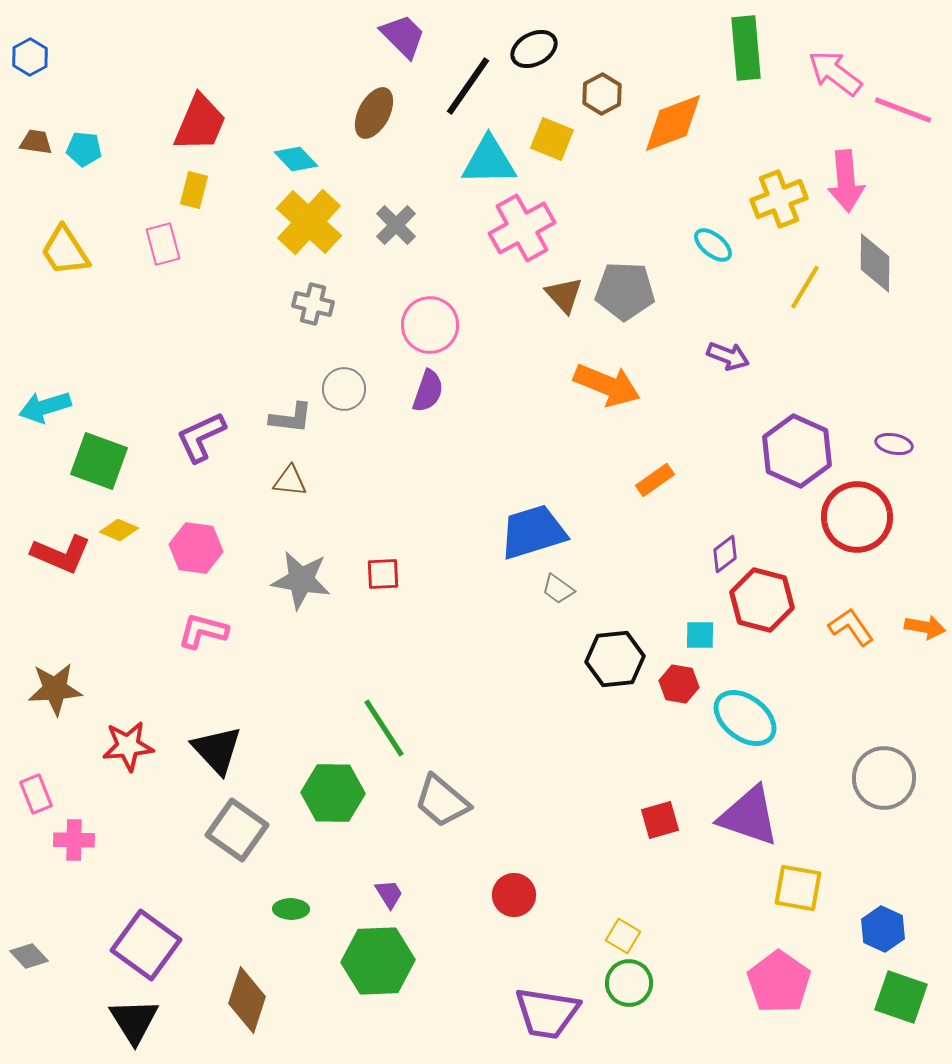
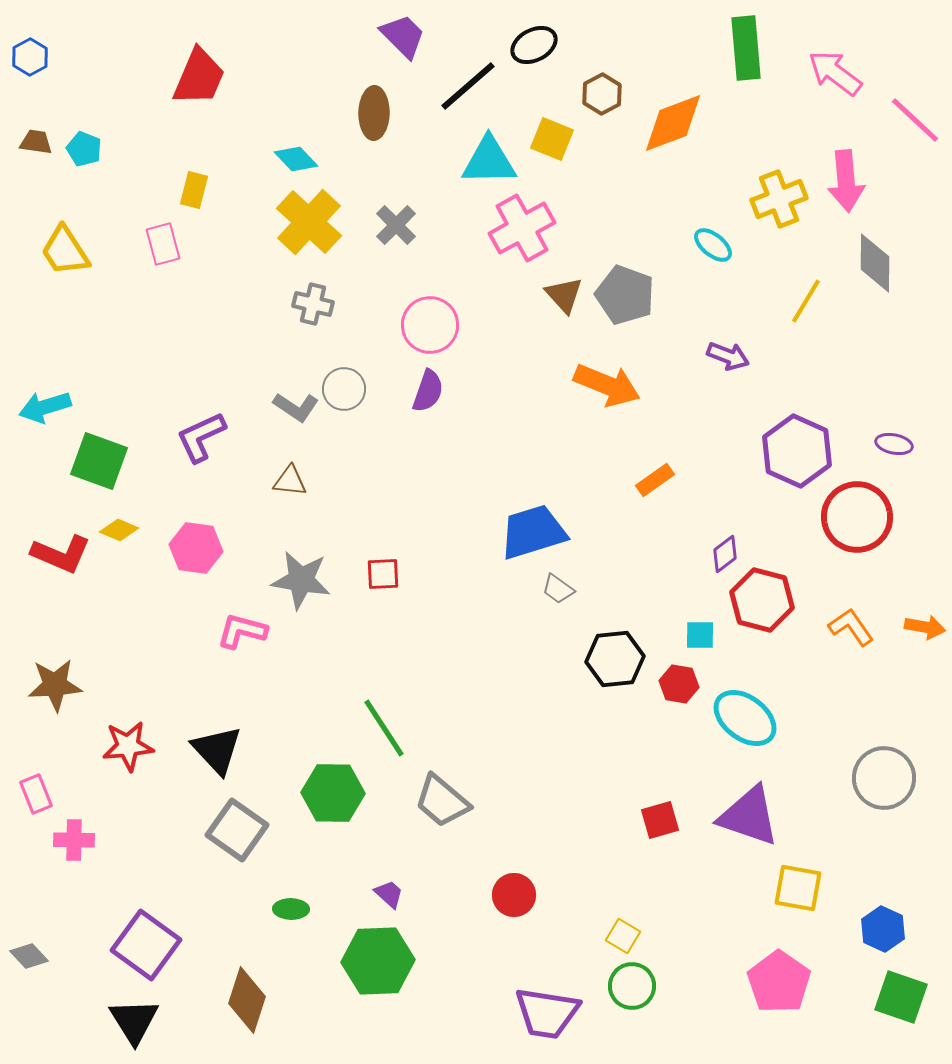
black ellipse at (534, 49): moved 4 px up
black line at (468, 86): rotated 14 degrees clockwise
pink line at (903, 110): moved 12 px right, 10 px down; rotated 22 degrees clockwise
brown ellipse at (374, 113): rotated 27 degrees counterclockwise
red trapezoid at (200, 123): moved 1 px left, 46 px up
cyan pentagon at (84, 149): rotated 16 degrees clockwise
yellow line at (805, 287): moved 1 px right, 14 px down
gray pentagon at (625, 291): moved 4 px down; rotated 18 degrees clockwise
gray L-shape at (291, 418): moved 5 px right, 11 px up; rotated 27 degrees clockwise
pink L-shape at (203, 631): moved 39 px right
brown star at (55, 689): moved 4 px up
purple trapezoid at (389, 894): rotated 16 degrees counterclockwise
green circle at (629, 983): moved 3 px right, 3 px down
